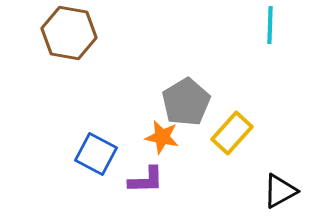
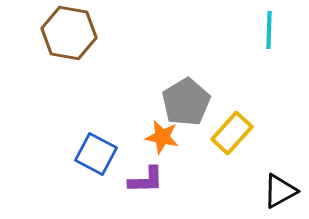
cyan line: moved 1 px left, 5 px down
